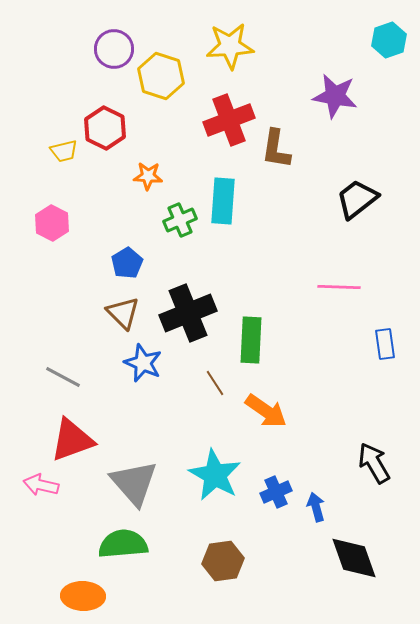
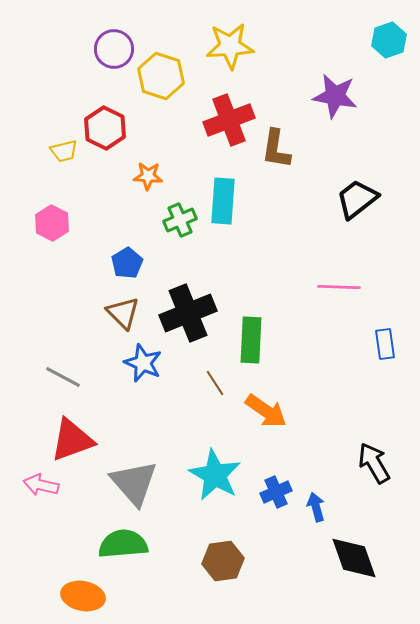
orange ellipse: rotated 9 degrees clockwise
